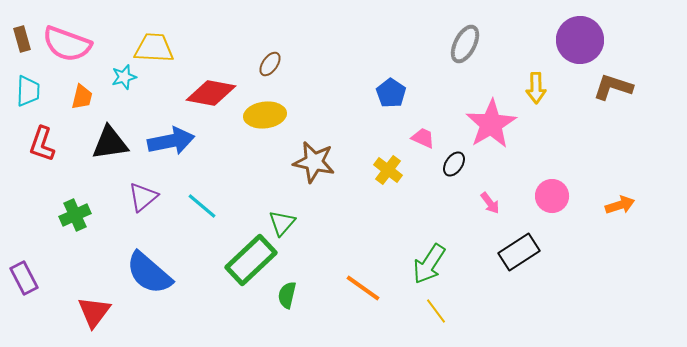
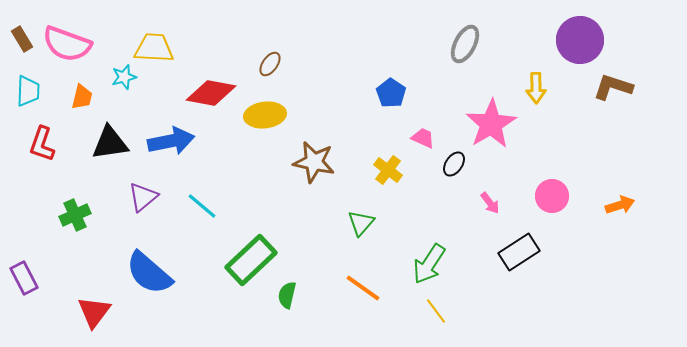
brown rectangle: rotated 15 degrees counterclockwise
green triangle: moved 79 px right
